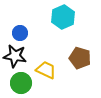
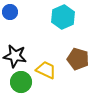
blue circle: moved 10 px left, 21 px up
brown pentagon: moved 2 px left, 1 px down
green circle: moved 1 px up
